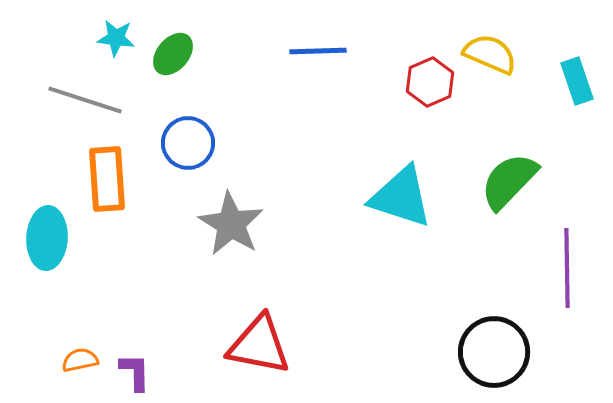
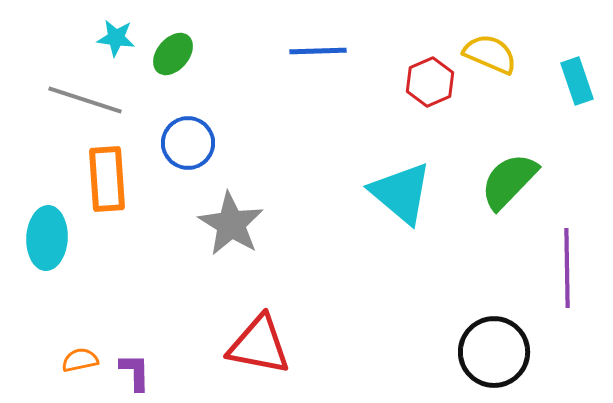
cyan triangle: moved 4 px up; rotated 22 degrees clockwise
